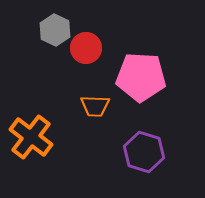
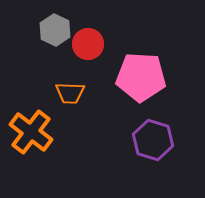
red circle: moved 2 px right, 4 px up
orange trapezoid: moved 25 px left, 13 px up
orange cross: moved 5 px up
purple hexagon: moved 9 px right, 12 px up
